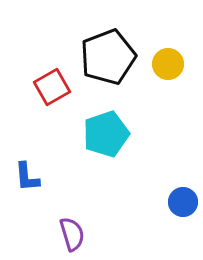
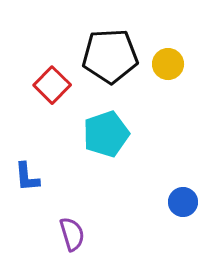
black pentagon: moved 2 px right, 1 px up; rotated 18 degrees clockwise
red square: moved 2 px up; rotated 15 degrees counterclockwise
